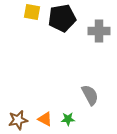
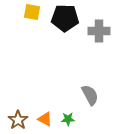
black pentagon: moved 3 px right; rotated 12 degrees clockwise
brown star: rotated 24 degrees counterclockwise
